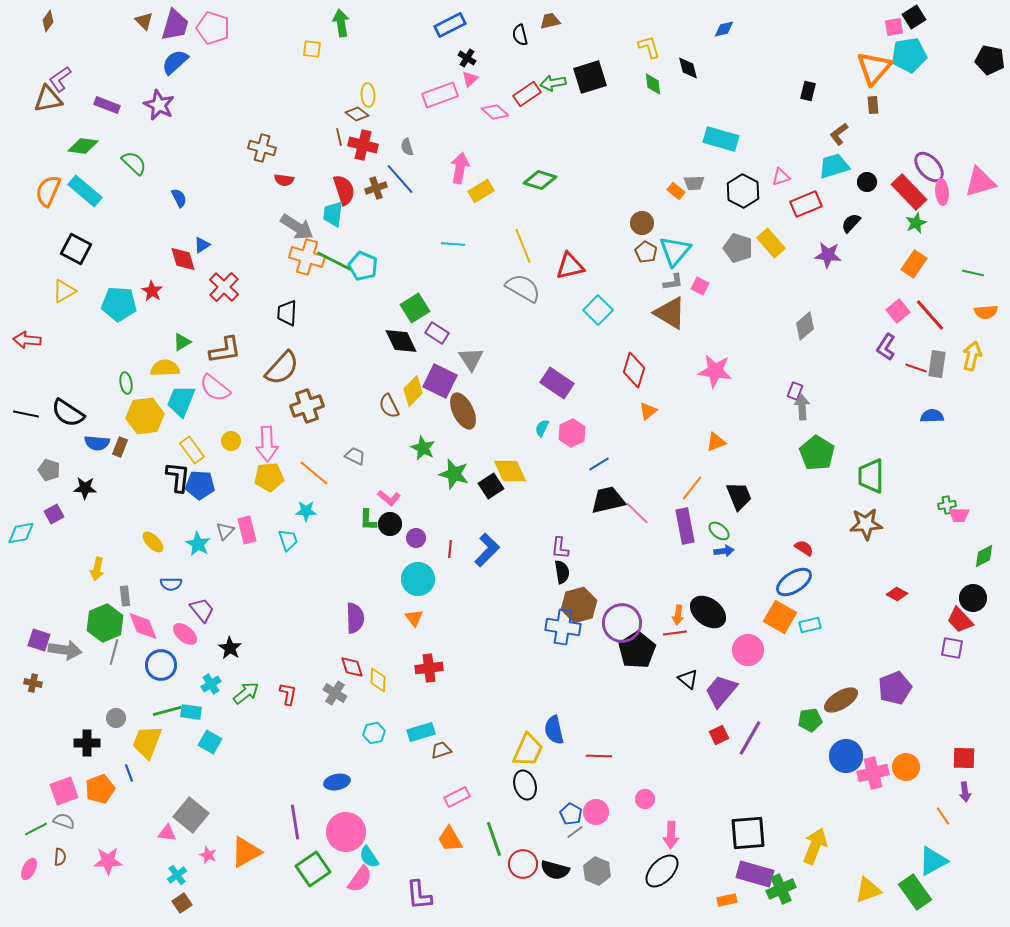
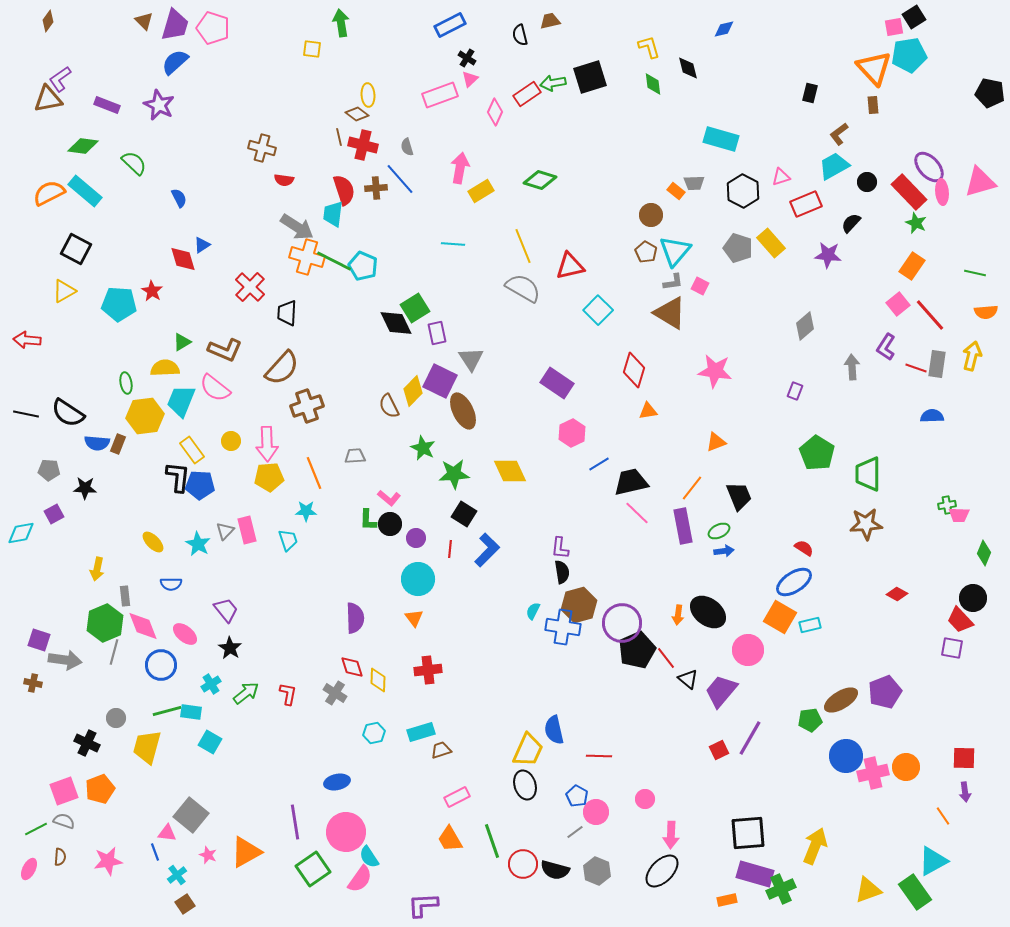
black pentagon at (990, 60): moved 33 px down
orange triangle at (874, 68): rotated 24 degrees counterclockwise
black rectangle at (808, 91): moved 2 px right, 2 px down
pink diamond at (495, 112): rotated 72 degrees clockwise
cyan trapezoid at (834, 166): rotated 12 degrees counterclockwise
brown cross at (376, 188): rotated 15 degrees clockwise
orange semicircle at (48, 191): moved 1 px right, 2 px down; rotated 40 degrees clockwise
brown circle at (642, 223): moved 9 px right, 8 px up
green star at (916, 223): rotated 25 degrees counterclockwise
orange rectangle at (914, 264): moved 2 px left, 2 px down
green line at (973, 273): moved 2 px right
red cross at (224, 287): moved 26 px right
pink square at (898, 311): moved 7 px up
purple rectangle at (437, 333): rotated 45 degrees clockwise
black diamond at (401, 341): moved 5 px left, 18 px up
brown L-shape at (225, 350): rotated 32 degrees clockwise
gray arrow at (802, 407): moved 50 px right, 40 px up
orange triangle at (648, 411): rotated 30 degrees clockwise
cyan semicircle at (542, 428): moved 9 px left, 183 px down
brown rectangle at (120, 447): moved 2 px left, 3 px up
gray trapezoid at (355, 456): rotated 30 degrees counterclockwise
gray pentagon at (49, 470): rotated 15 degrees counterclockwise
orange line at (314, 473): rotated 28 degrees clockwise
green star at (454, 474): rotated 20 degrees counterclockwise
green trapezoid at (871, 476): moved 3 px left, 2 px up
black square at (491, 486): moved 27 px left, 28 px down; rotated 25 degrees counterclockwise
black trapezoid at (608, 500): moved 23 px right, 18 px up
purple rectangle at (685, 526): moved 2 px left
green ellipse at (719, 531): rotated 65 degrees counterclockwise
green diamond at (984, 556): moved 3 px up; rotated 40 degrees counterclockwise
purple trapezoid at (202, 610): moved 24 px right
red line at (675, 633): moved 9 px left, 25 px down; rotated 60 degrees clockwise
gray arrow at (65, 650): moved 10 px down
black pentagon at (637, 650): rotated 9 degrees clockwise
red cross at (429, 668): moved 1 px left, 2 px down
purple pentagon at (895, 688): moved 10 px left, 4 px down
red square at (719, 735): moved 15 px down
yellow trapezoid at (147, 742): moved 5 px down; rotated 6 degrees counterclockwise
black cross at (87, 743): rotated 25 degrees clockwise
blue line at (129, 773): moved 26 px right, 79 px down
blue pentagon at (571, 814): moved 6 px right, 18 px up
green line at (494, 839): moved 2 px left, 2 px down
pink star at (108, 861): rotated 8 degrees counterclockwise
purple L-shape at (419, 895): moved 4 px right, 10 px down; rotated 92 degrees clockwise
brown square at (182, 903): moved 3 px right, 1 px down
